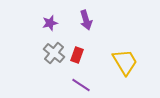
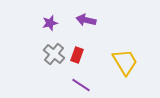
purple arrow: rotated 120 degrees clockwise
gray cross: moved 1 px down
